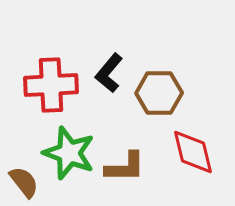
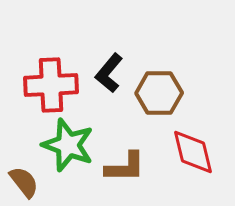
green star: moved 1 px left, 8 px up
